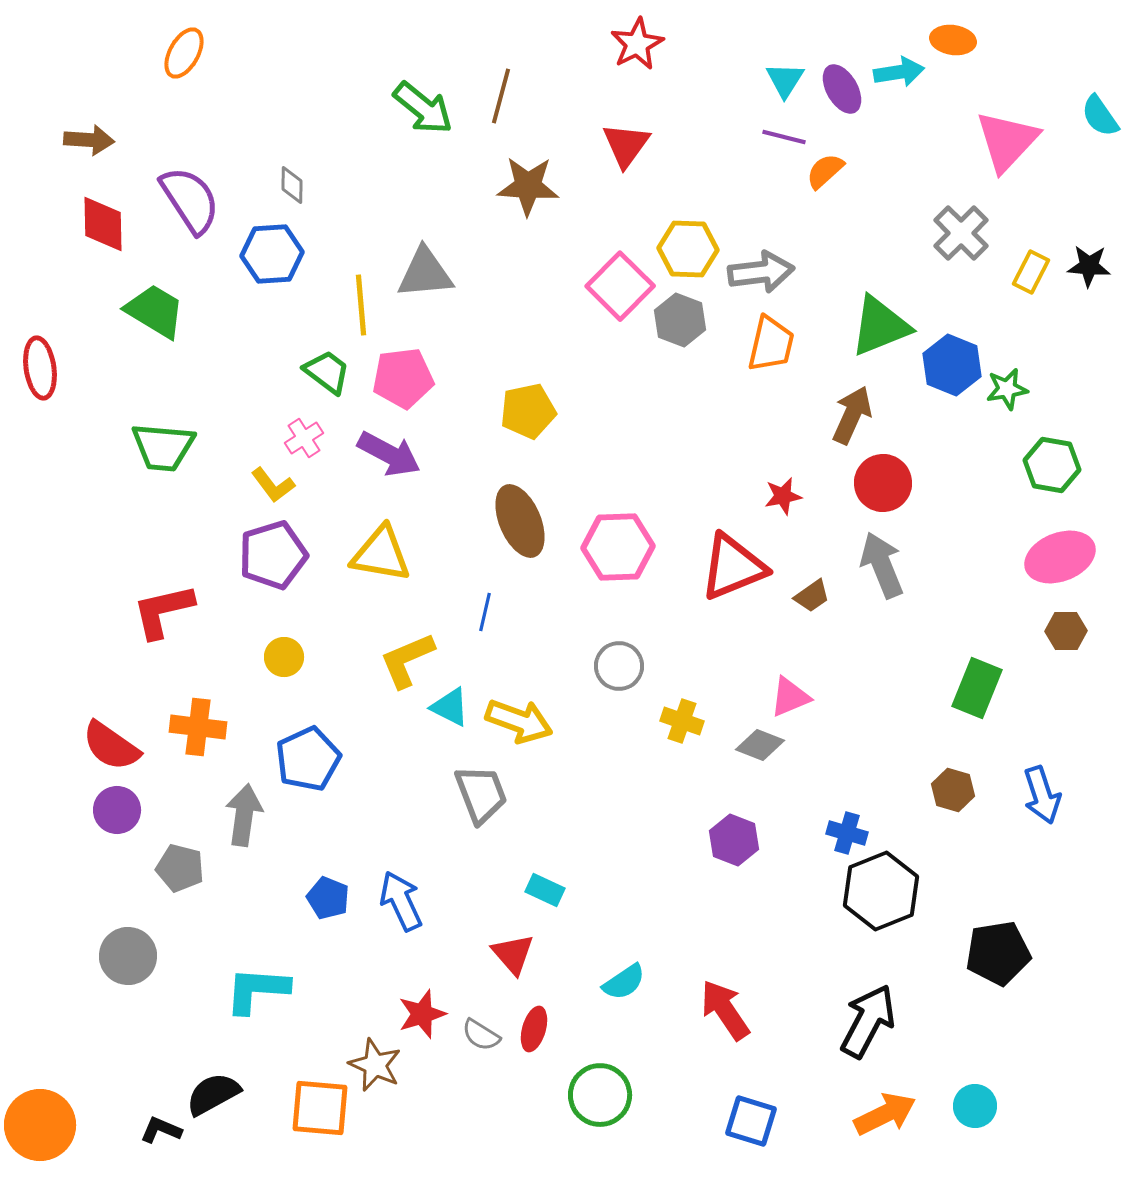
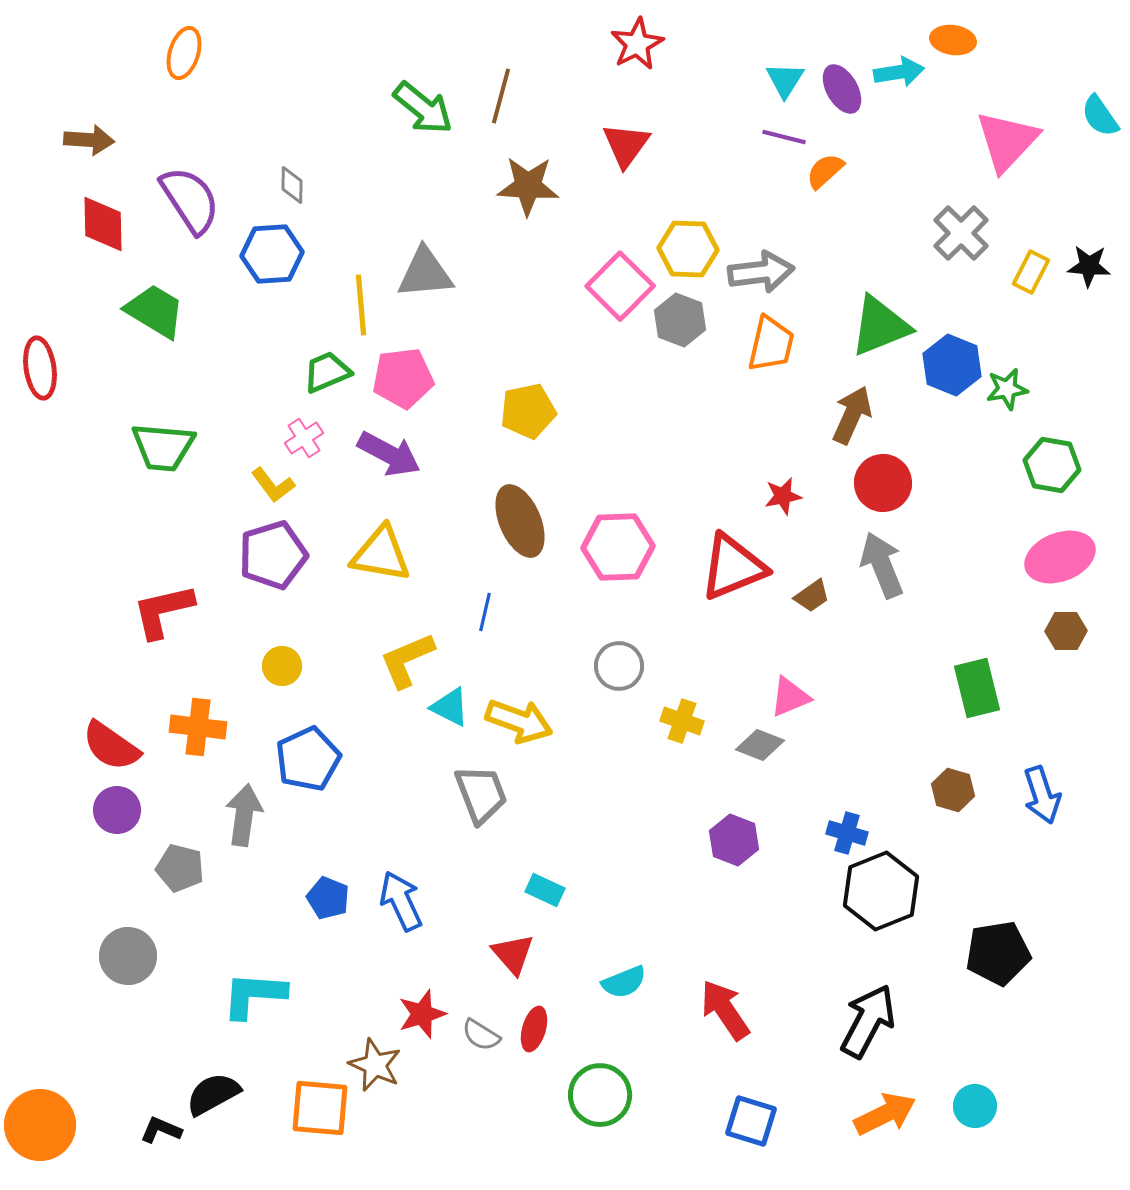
orange ellipse at (184, 53): rotated 12 degrees counterclockwise
green trapezoid at (327, 372): rotated 60 degrees counterclockwise
yellow circle at (284, 657): moved 2 px left, 9 px down
green rectangle at (977, 688): rotated 36 degrees counterclockwise
cyan semicircle at (624, 982): rotated 12 degrees clockwise
cyan L-shape at (257, 990): moved 3 px left, 5 px down
